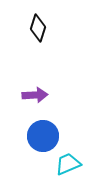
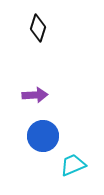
cyan trapezoid: moved 5 px right, 1 px down
